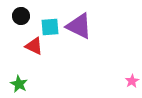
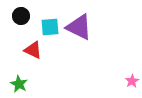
purple triangle: moved 1 px down
red triangle: moved 1 px left, 4 px down
